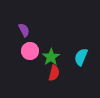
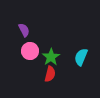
red semicircle: moved 4 px left, 1 px down
